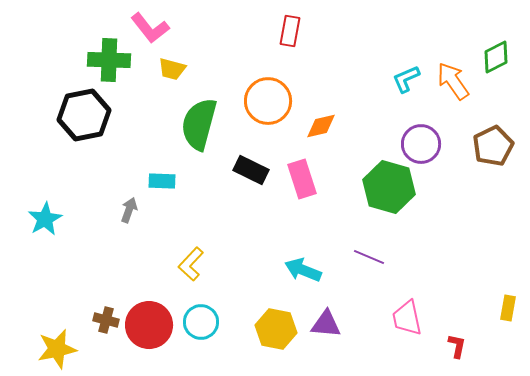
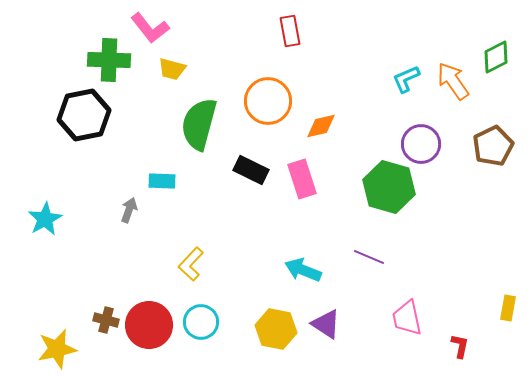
red rectangle: rotated 20 degrees counterclockwise
purple triangle: rotated 28 degrees clockwise
red L-shape: moved 3 px right
